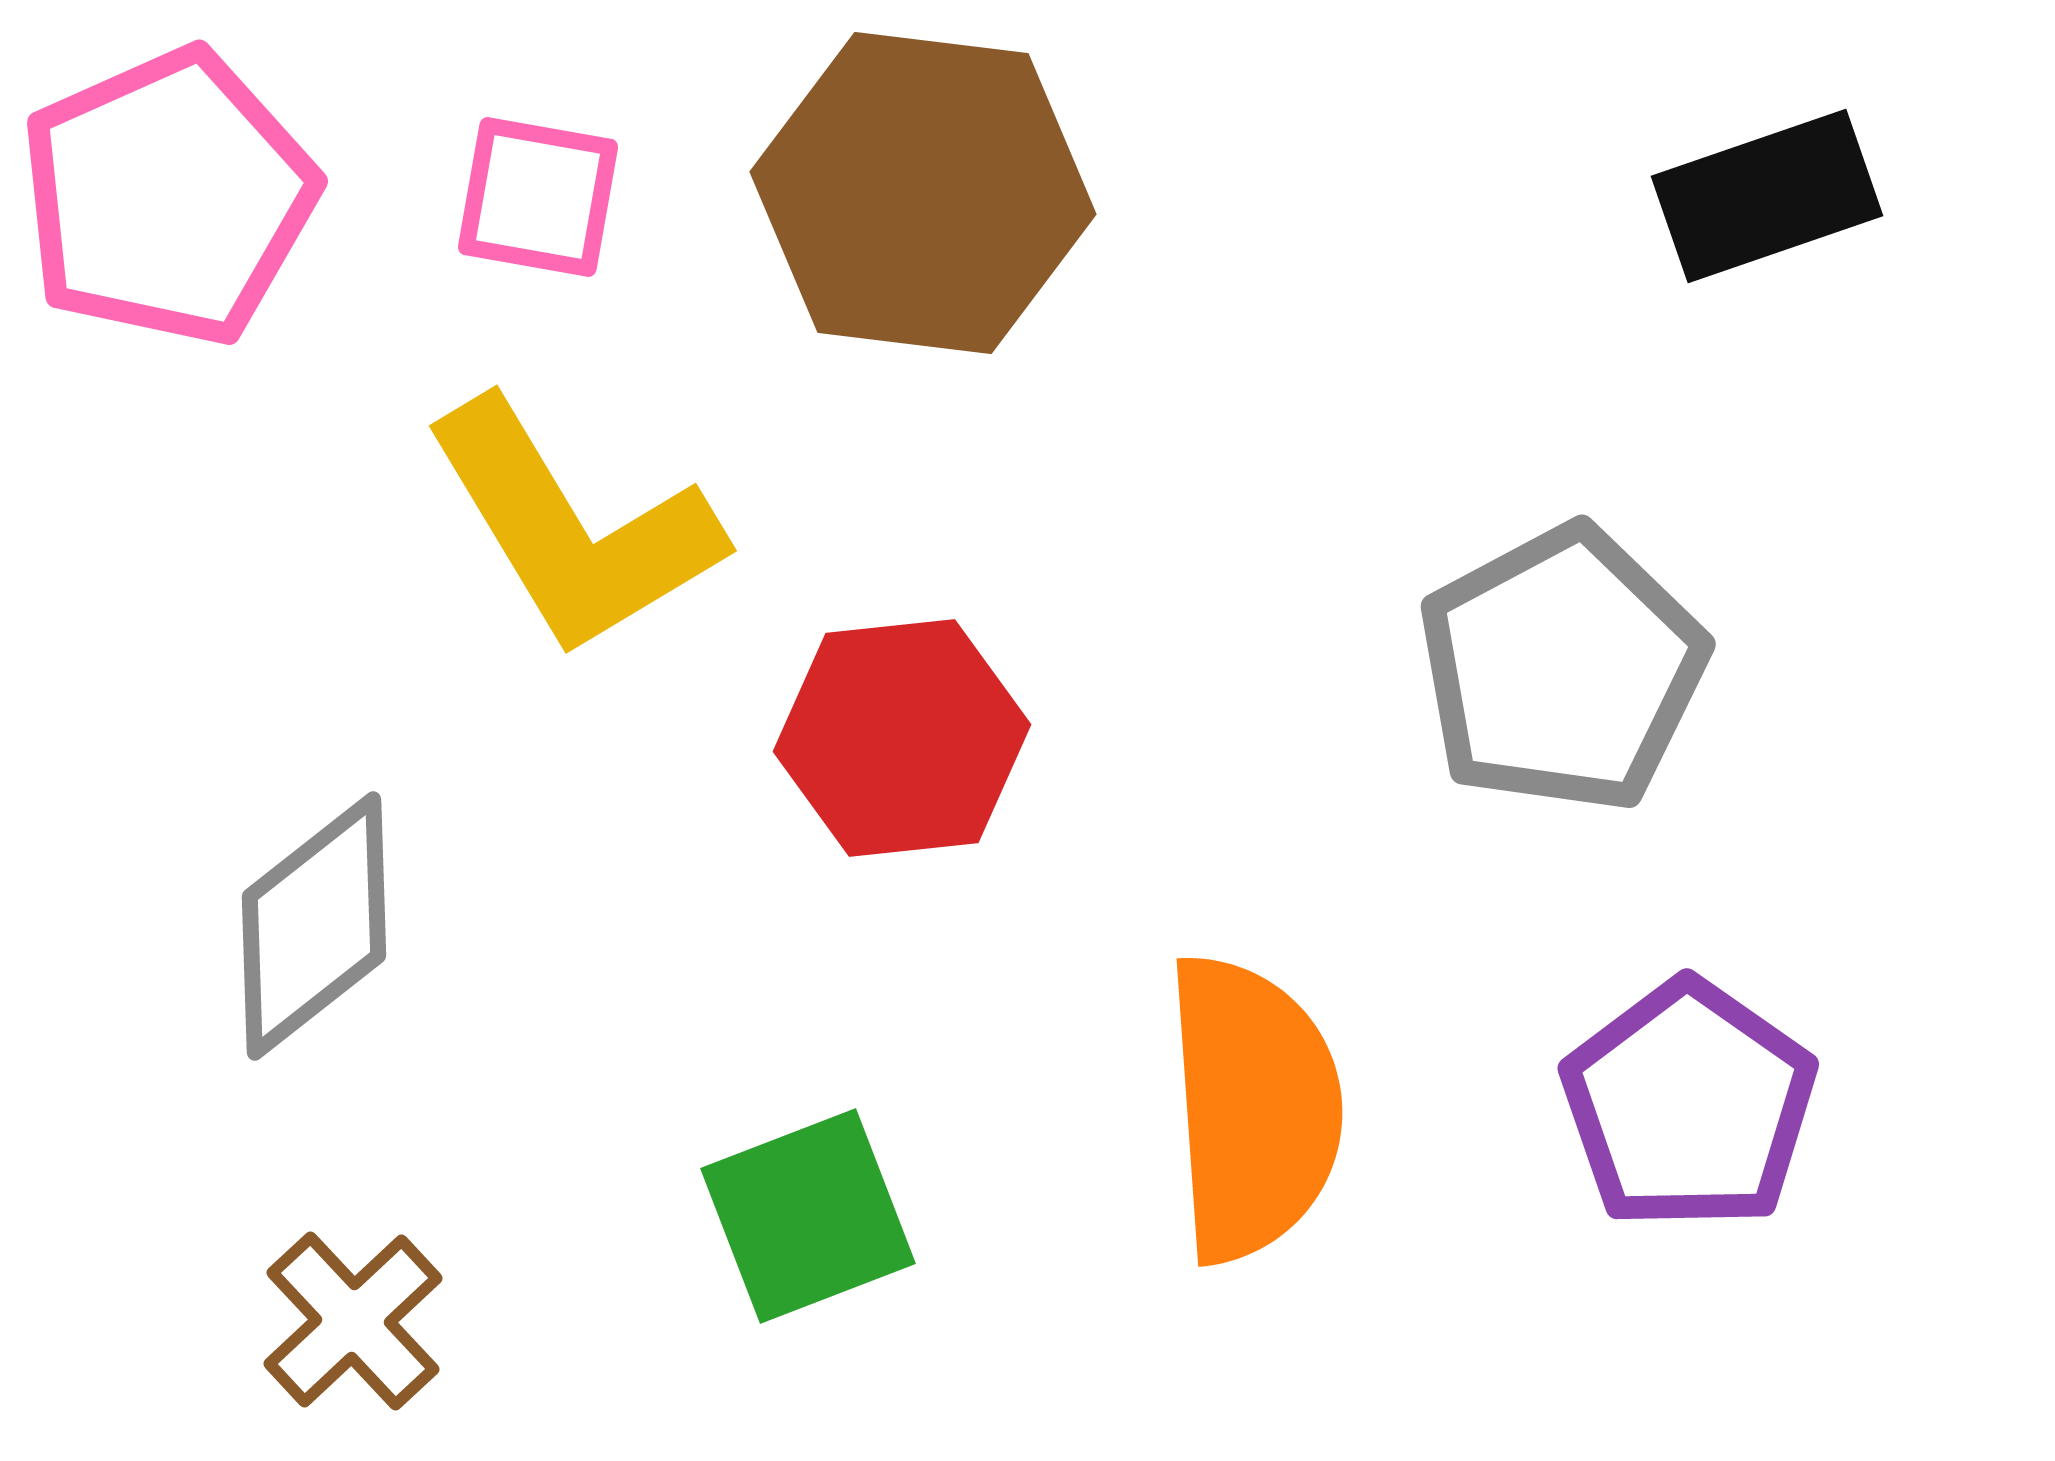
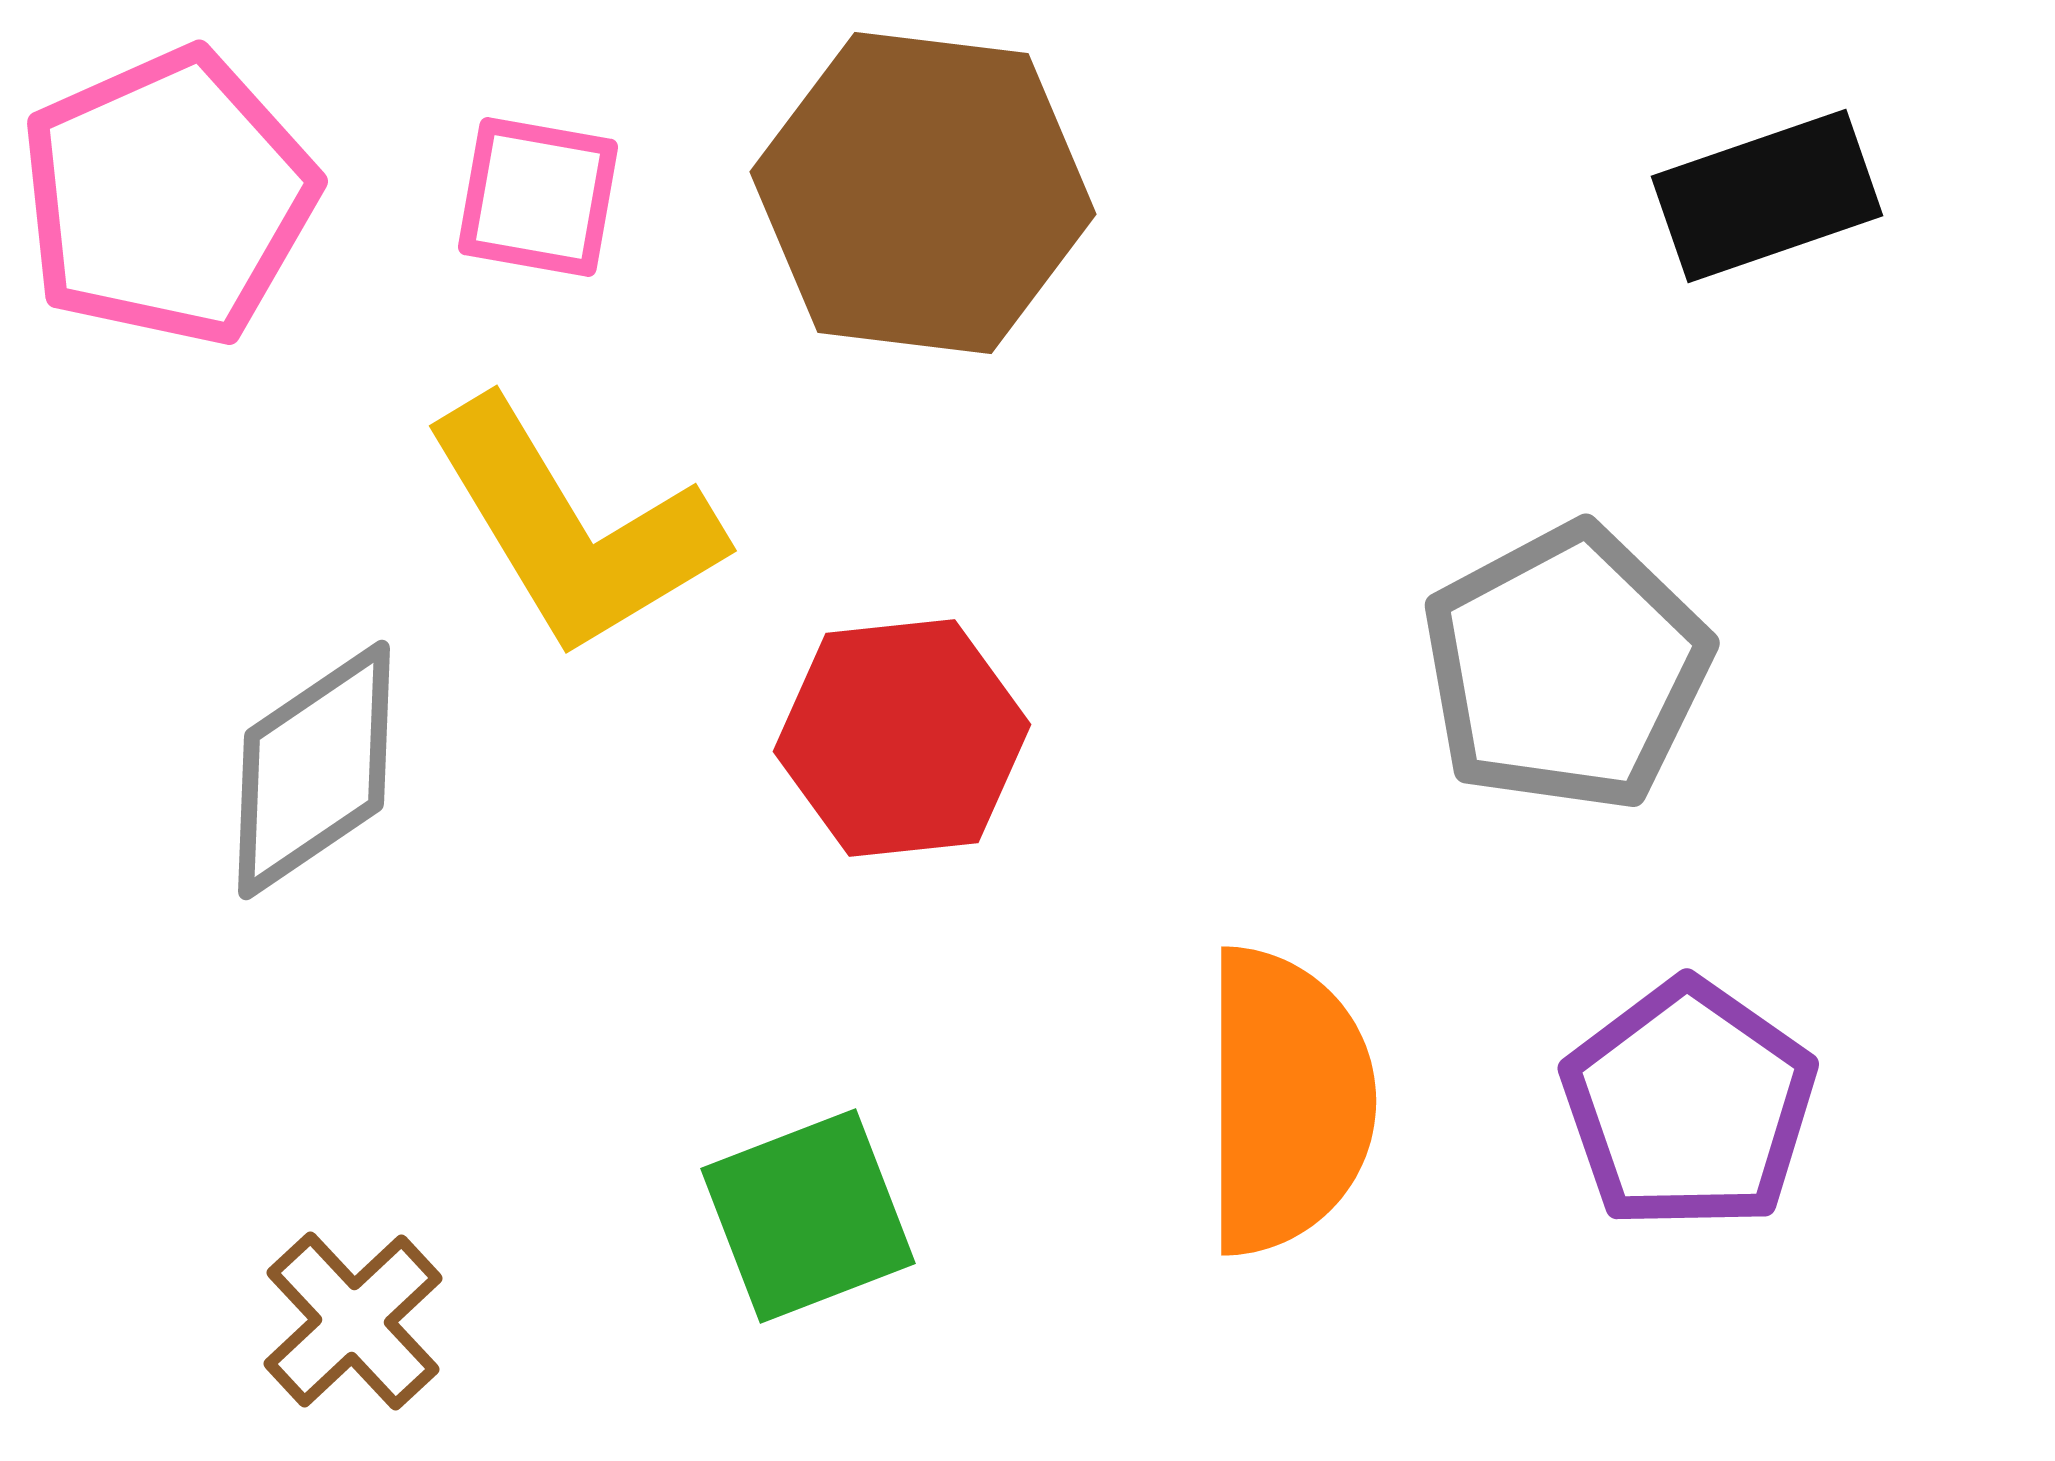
gray pentagon: moved 4 px right, 1 px up
gray diamond: moved 156 px up; rotated 4 degrees clockwise
orange semicircle: moved 34 px right, 7 px up; rotated 4 degrees clockwise
